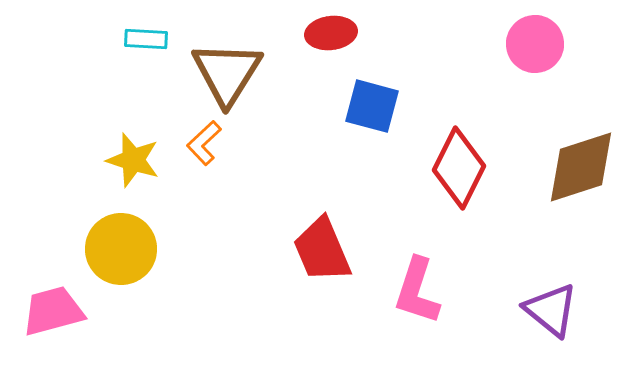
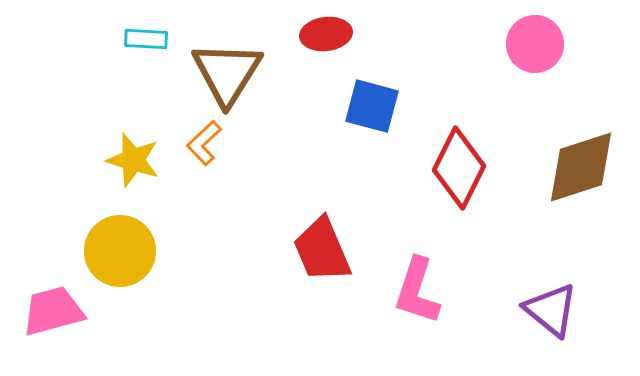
red ellipse: moved 5 px left, 1 px down
yellow circle: moved 1 px left, 2 px down
